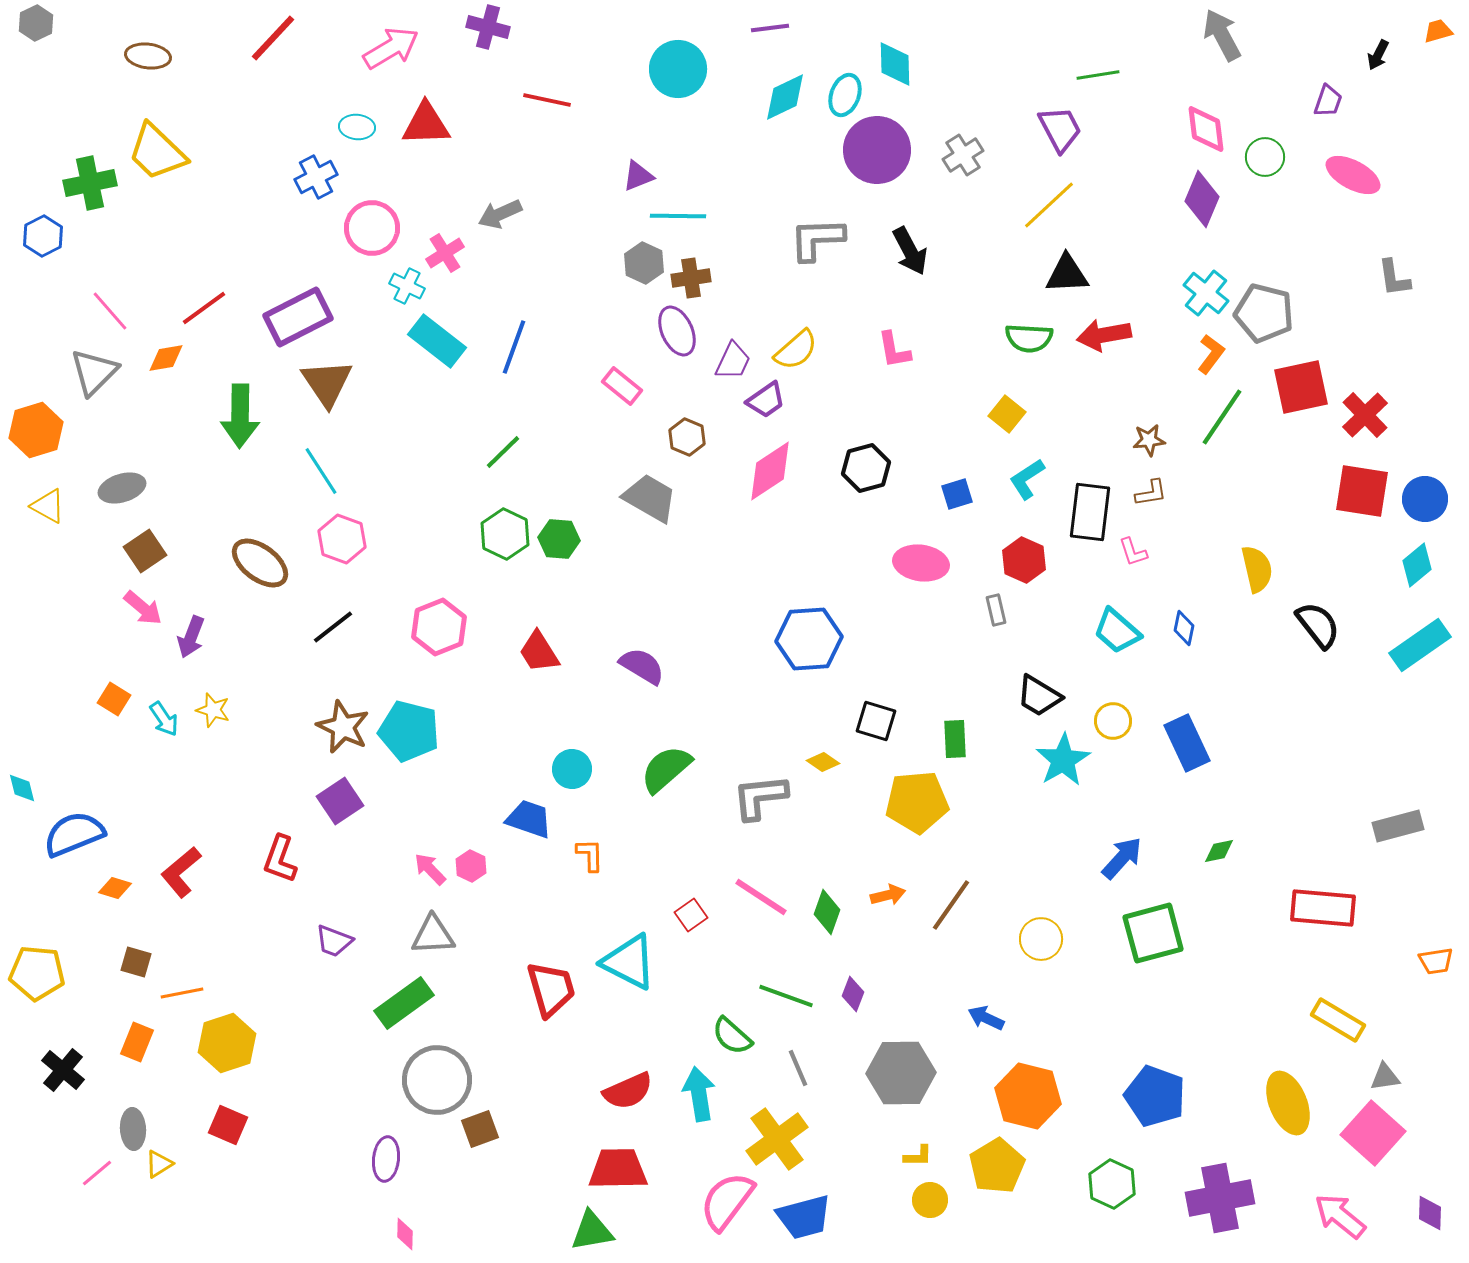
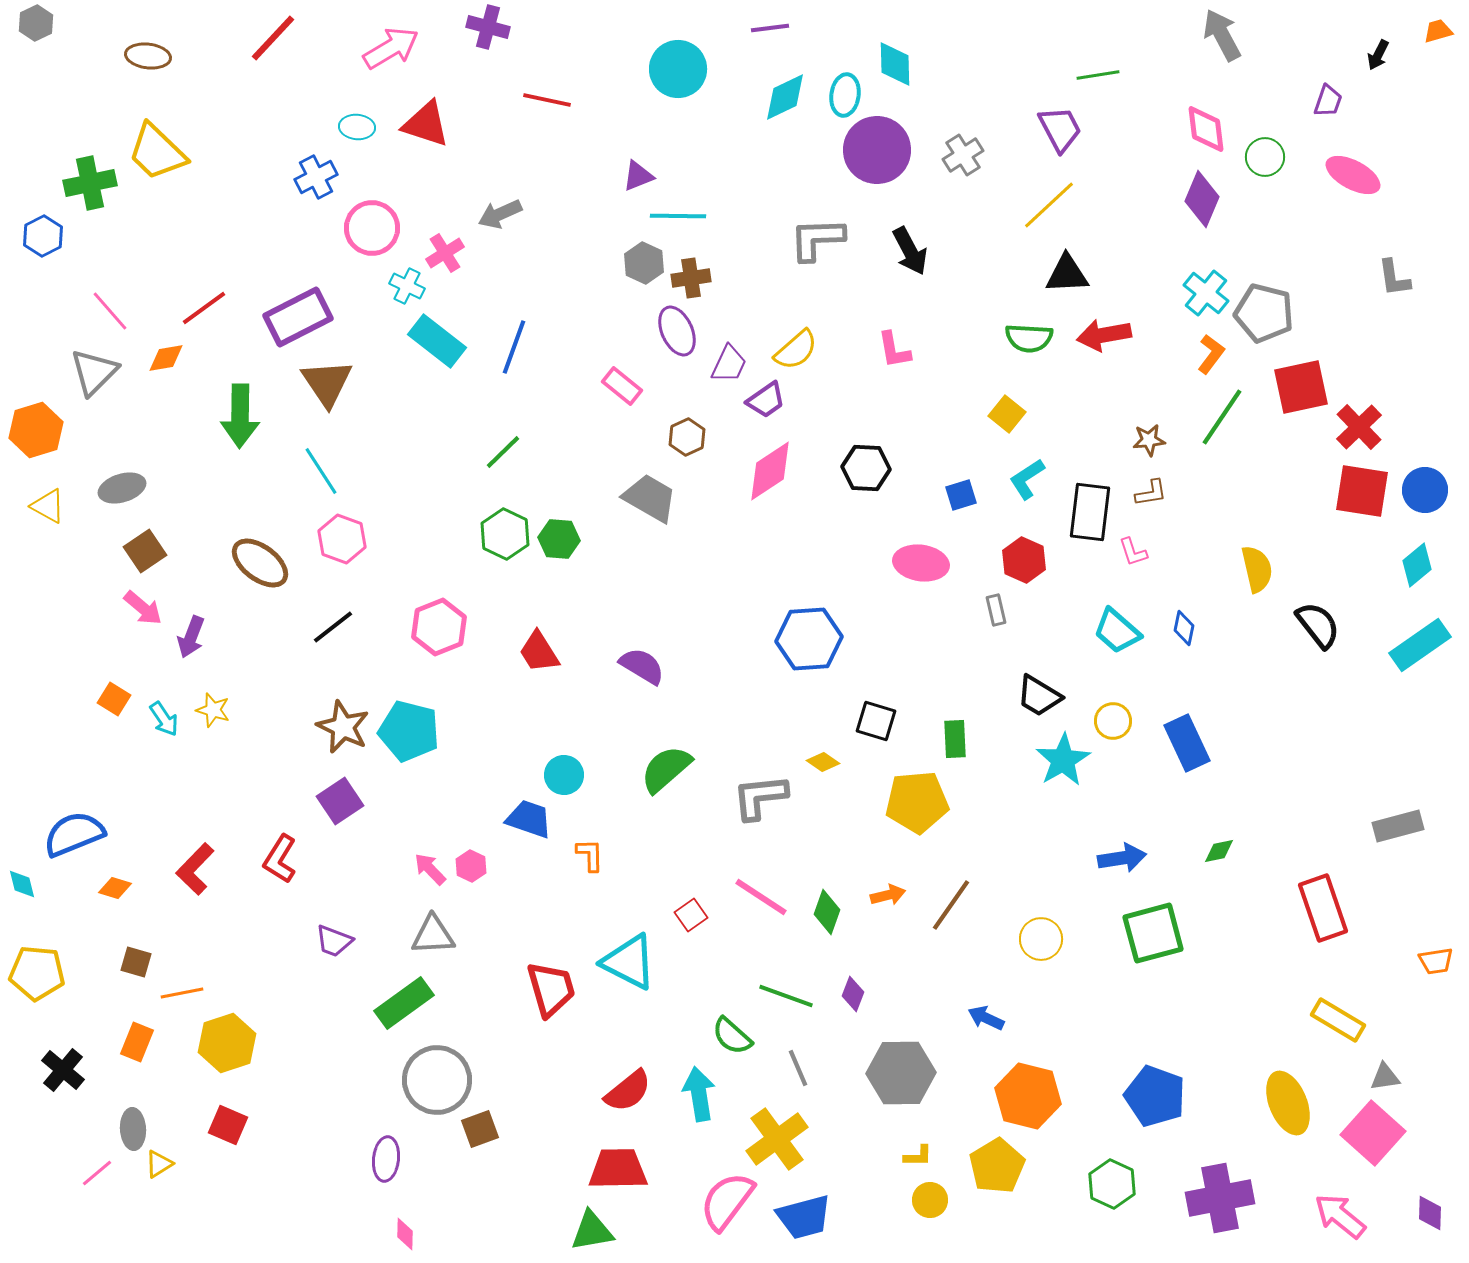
cyan ellipse at (845, 95): rotated 12 degrees counterclockwise
red triangle at (426, 124): rotated 20 degrees clockwise
purple trapezoid at (733, 361): moved 4 px left, 3 px down
red cross at (1365, 415): moved 6 px left, 12 px down
brown hexagon at (687, 437): rotated 12 degrees clockwise
black hexagon at (866, 468): rotated 18 degrees clockwise
blue square at (957, 494): moved 4 px right, 1 px down
blue circle at (1425, 499): moved 9 px up
cyan circle at (572, 769): moved 8 px left, 6 px down
cyan diamond at (22, 788): moved 96 px down
blue arrow at (1122, 858): rotated 39 degrees clockwise
red L-shape at (280, 859): rotated 12 degrees clockwise
red L-shape at (181, 872): moved 14 px right, 3 px up; rotated 6 degrees counterclockwise
red rectangle at (1323, 908): rotated 66 degrees clockwise
red semicircle at (628, 1091): rotated 15 degrees counterclockwise
